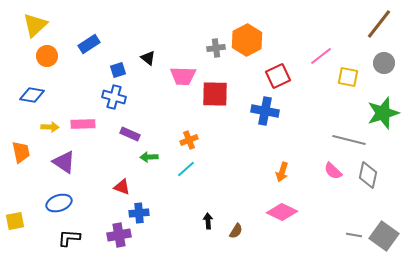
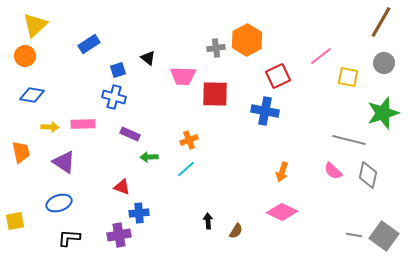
brown line at (379, 24): moved 2 px right, 2 px up; rotated 8 degrees counterclockwise
orange circle at (47, 56): moved 22 px left
